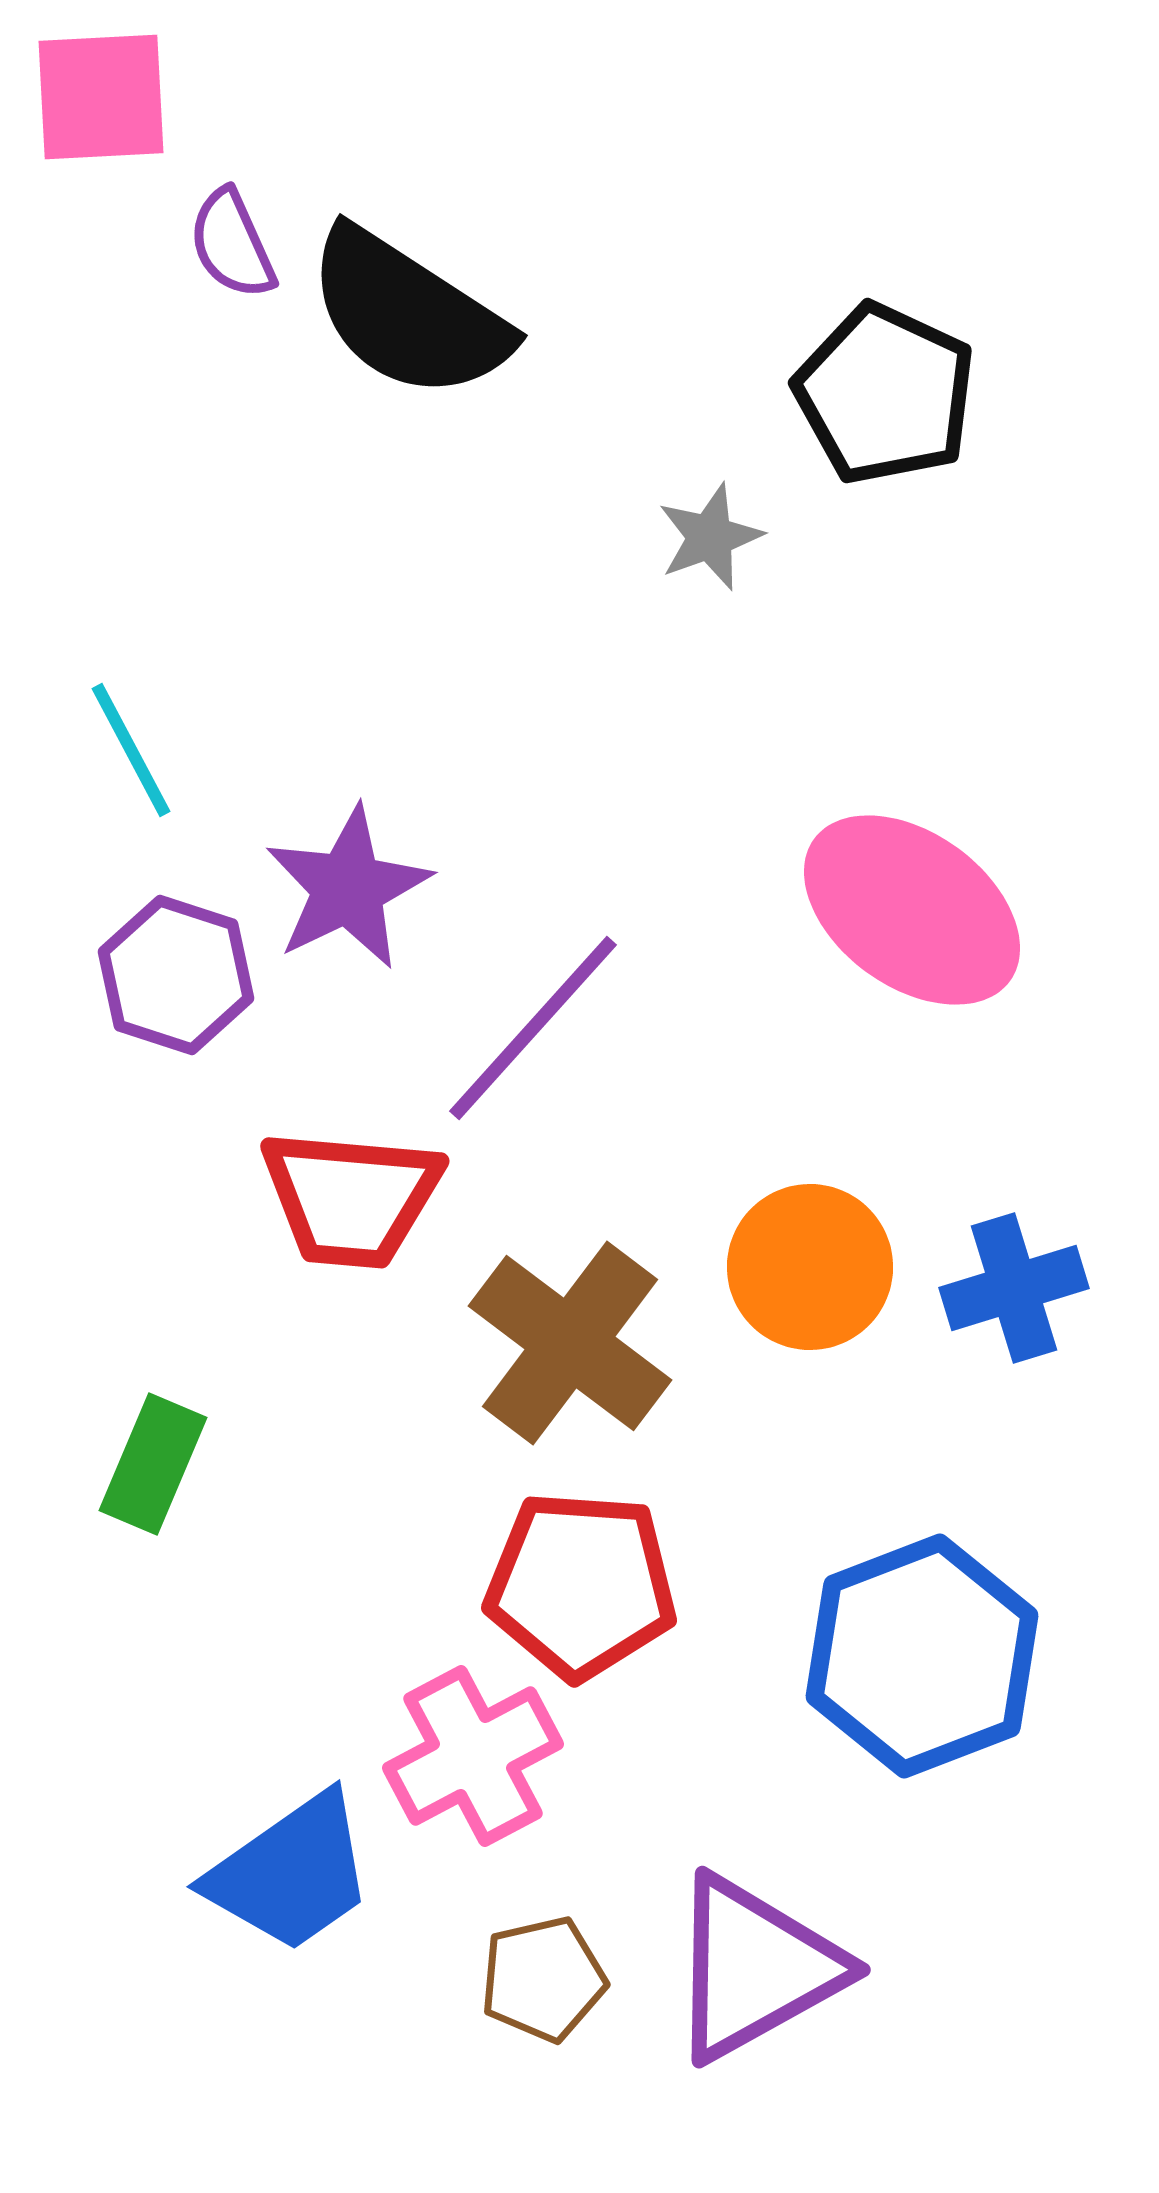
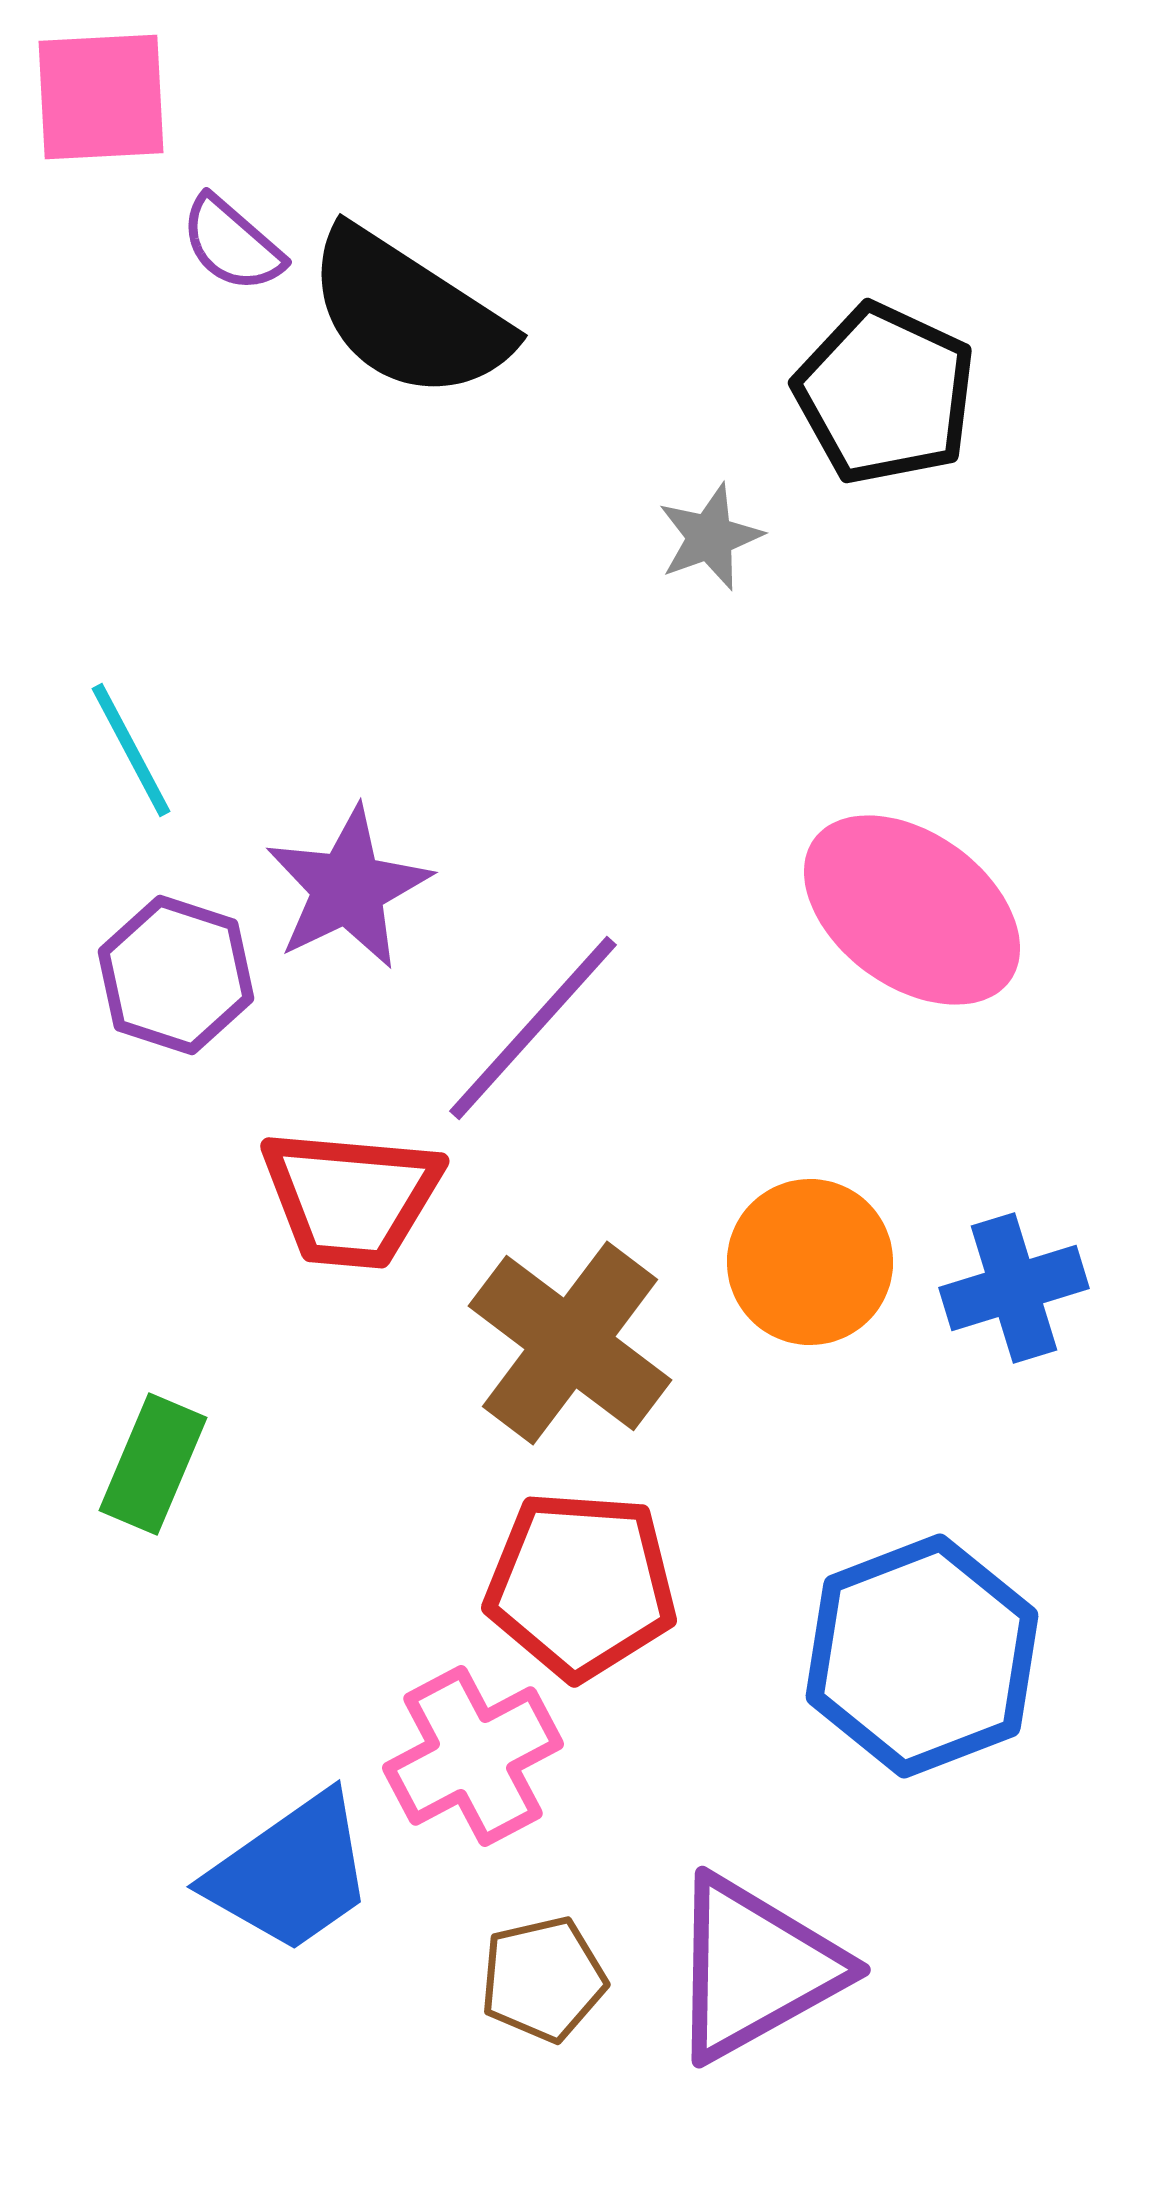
purple semicircle: rotated 25 degrees counterclockwise
orange circle: moved 5 px up
